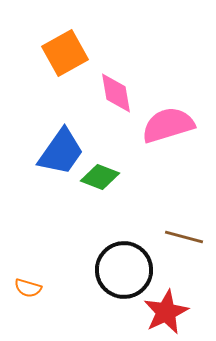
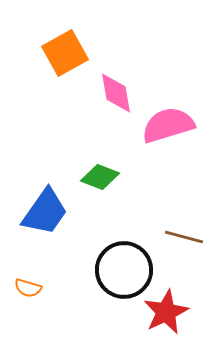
blue trapezoid: moved 16 px left, 60 px down
